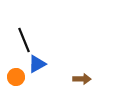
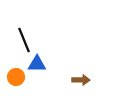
blue triangle: rotated 30 degrees clockwise
brown arrow: moved 1 px left, 1 px down
